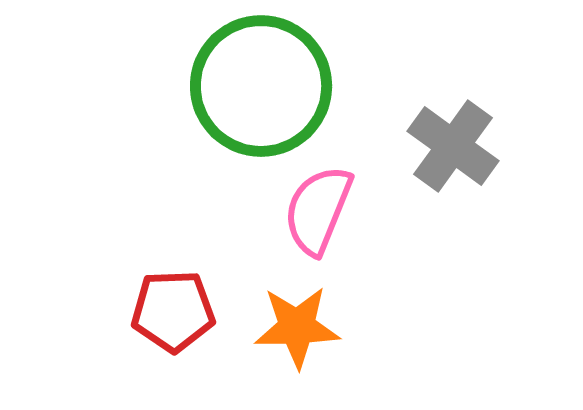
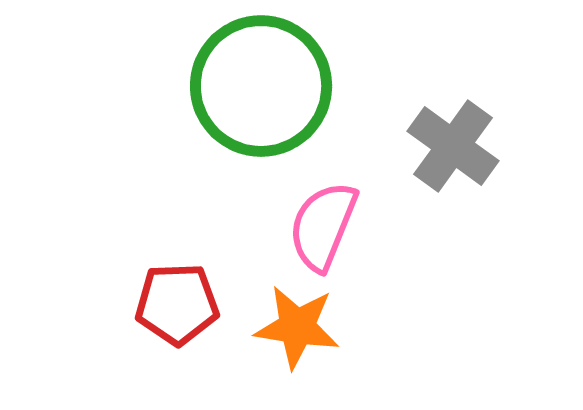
pink semicircle: moved 5 px right, 16 px down
red pentagon: moved 4 px right, 7 px up
orange star: rotated 10 degrees clockwise
